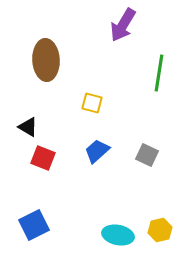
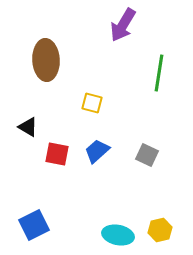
red square: moved 14 px right, 4 px up; rotated 10 degrees counterclockwise
